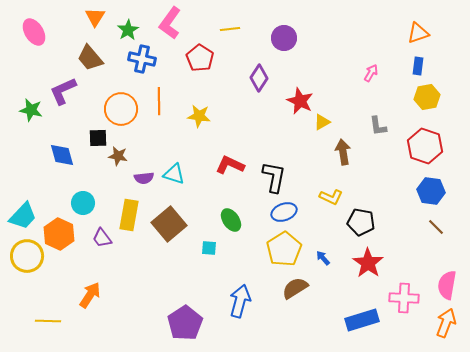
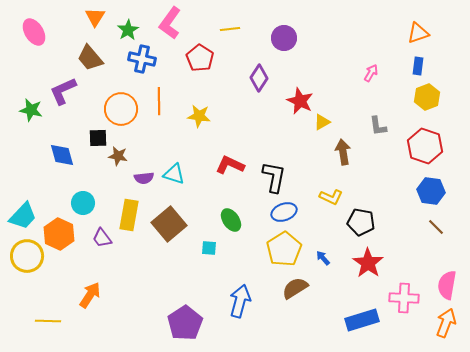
yellow hexagon at (427, 97): rotated 10 degrees counterclockwise
